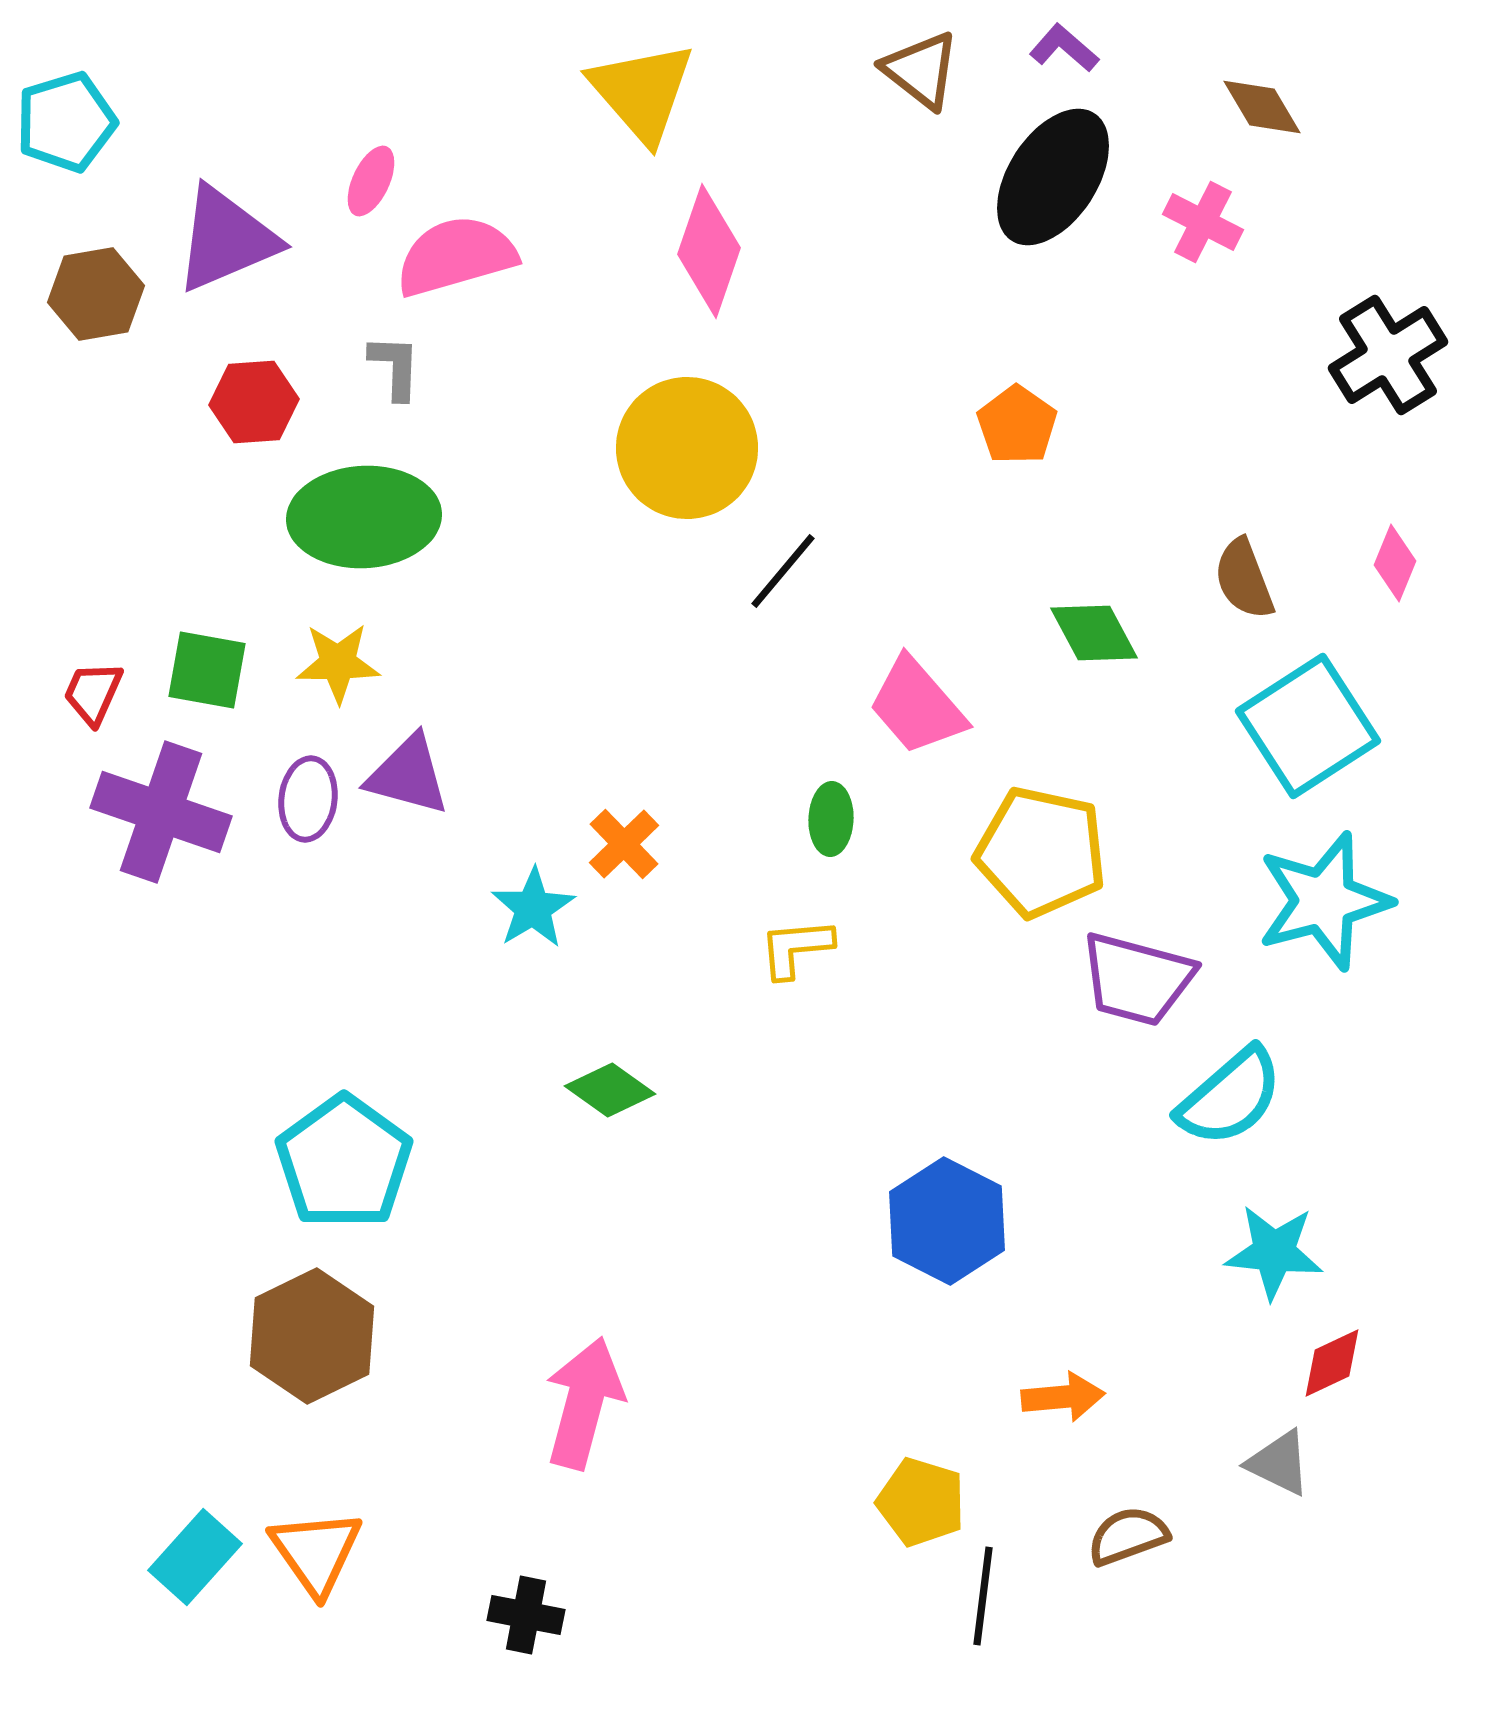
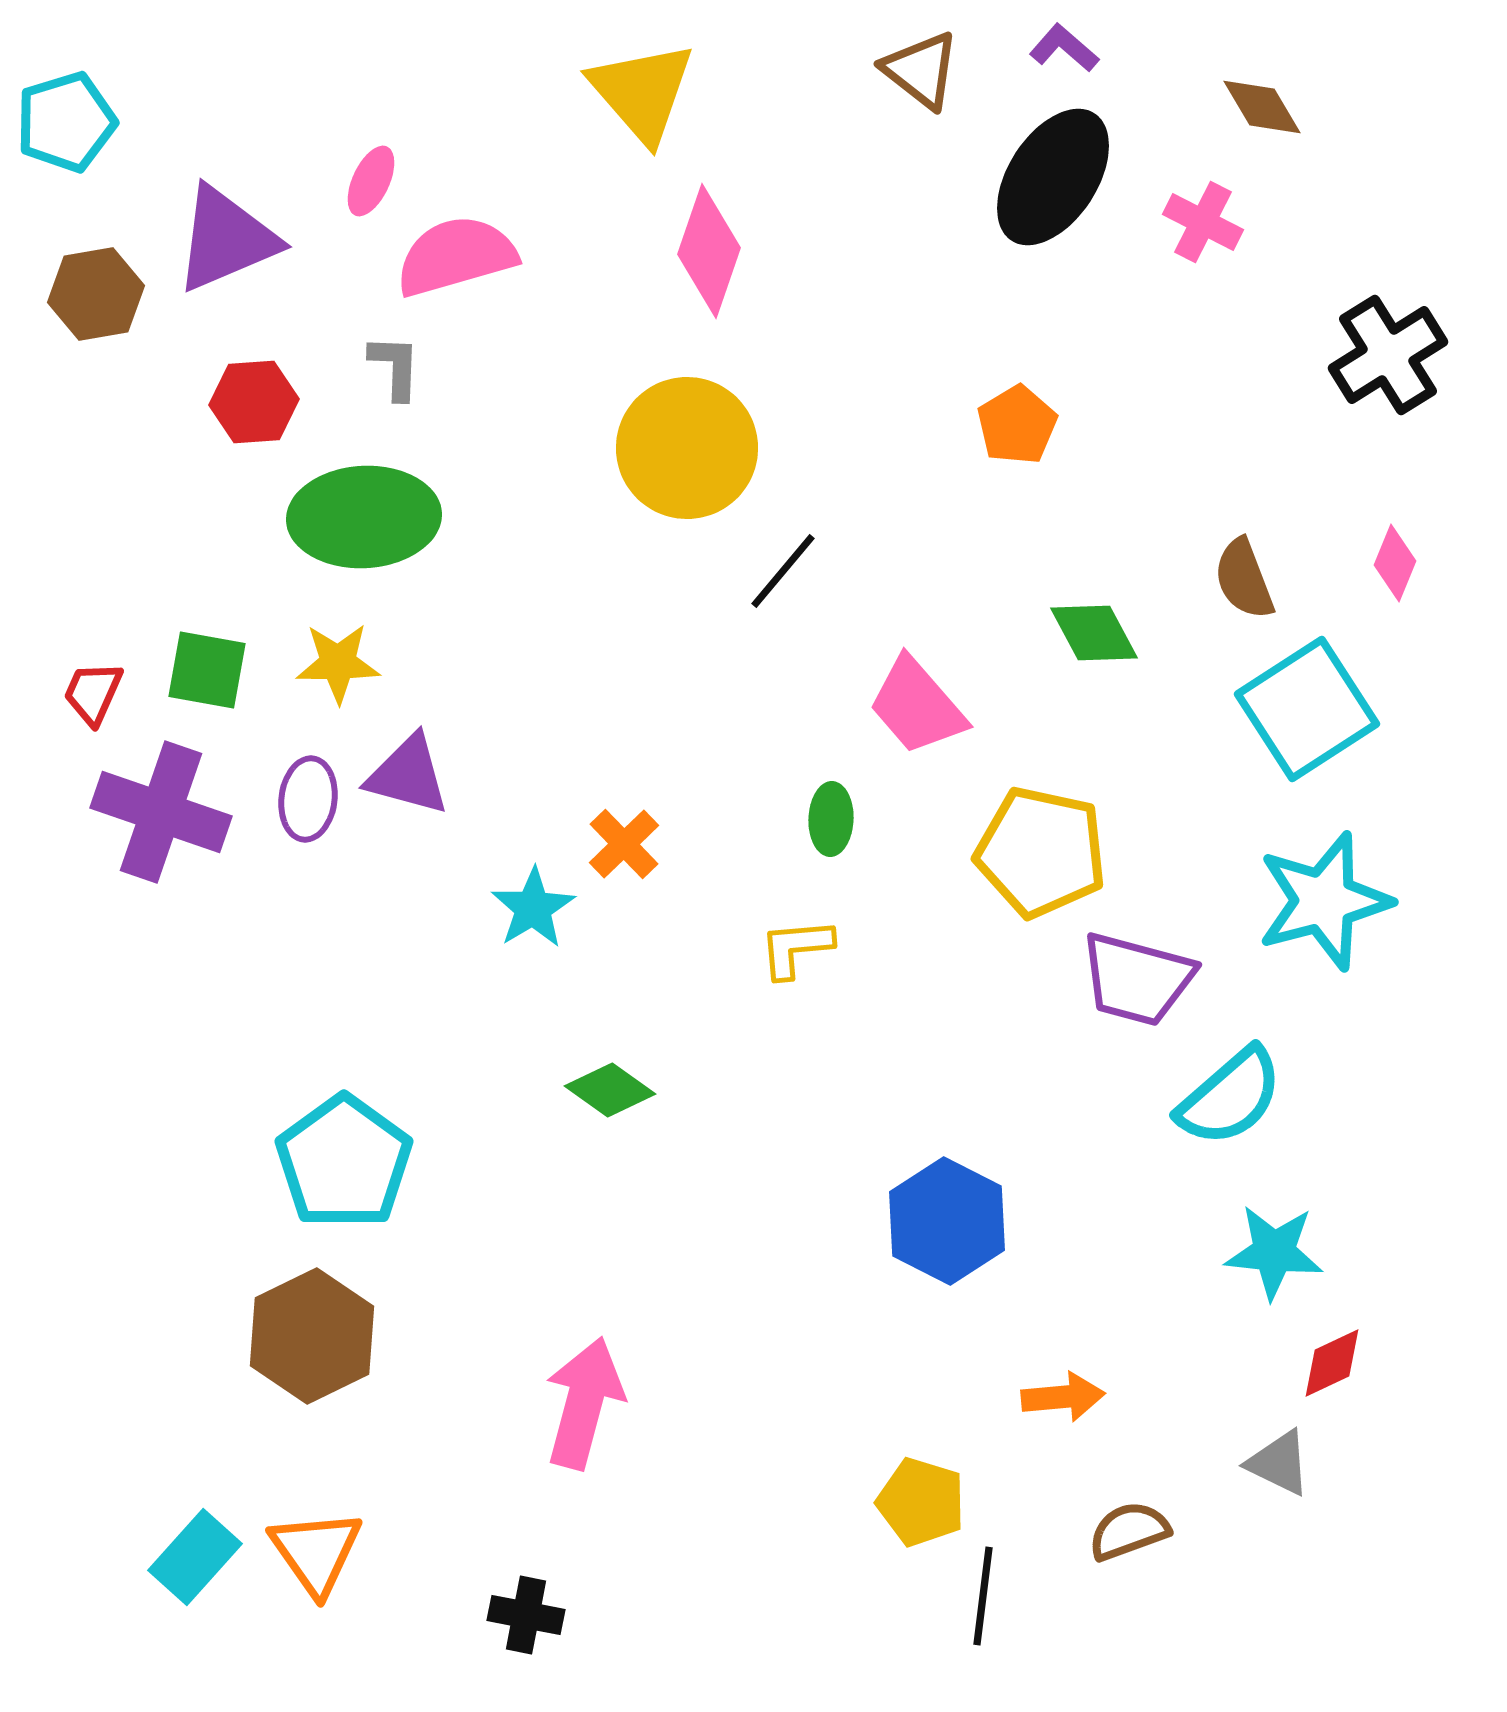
orange pentagon at (1017, 425): rotated 6 degrees clockwise
cyan square at (1308, 726): moved 1 px left, 17 px up
brown semicircle at (1128, 1536): moved 1 px right, 5 px up
